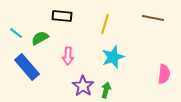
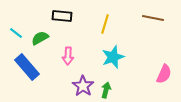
pink semicircle: rotated 18 degrees clockwise
